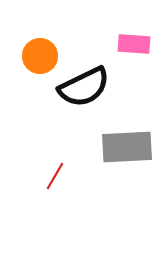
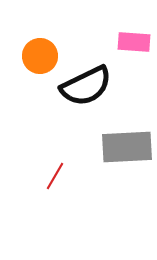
pink rectangle: moved 2 px up
black semicircle: moved 2 px right, 1 px up
